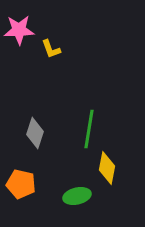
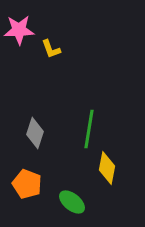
orange pentagon: moved 6 px right; rotated 8 degrees clockwise
green ellipse: moved 5 px left, 6 px down; rotated 52 degrees clockwise
